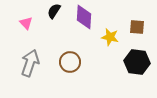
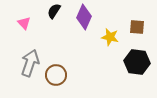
purple diamond: rotated 20 degrees clockwise
pink triangle: moved 2 px left
brown circle: moved 14 px left, 13 px down
